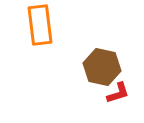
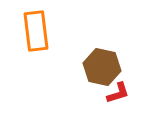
orange rectangle: moved 4 px left, 6 px down
